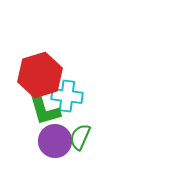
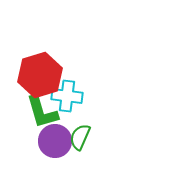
green L-shape: moved 2 px left, 3 px down
